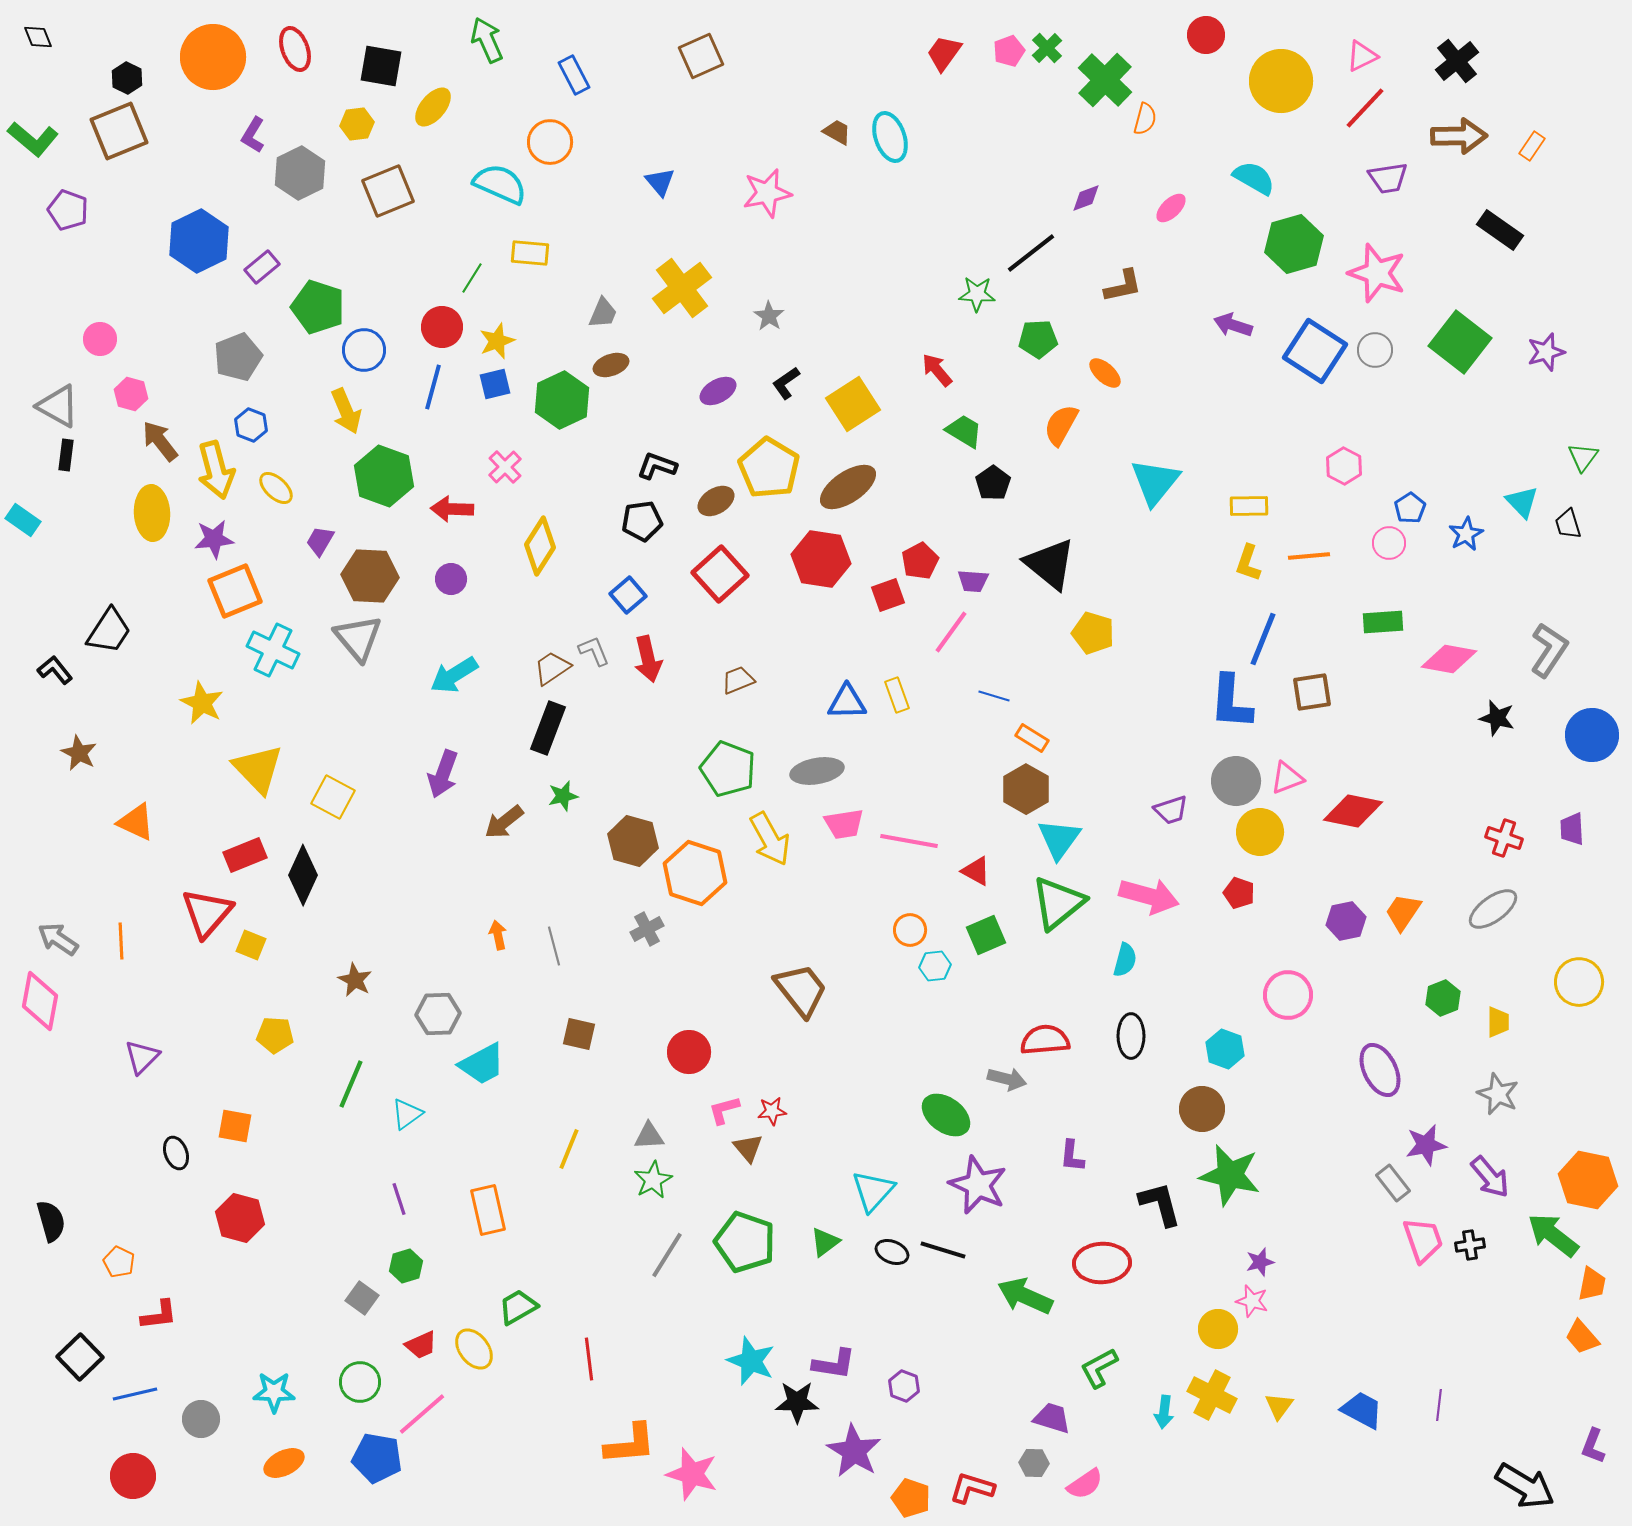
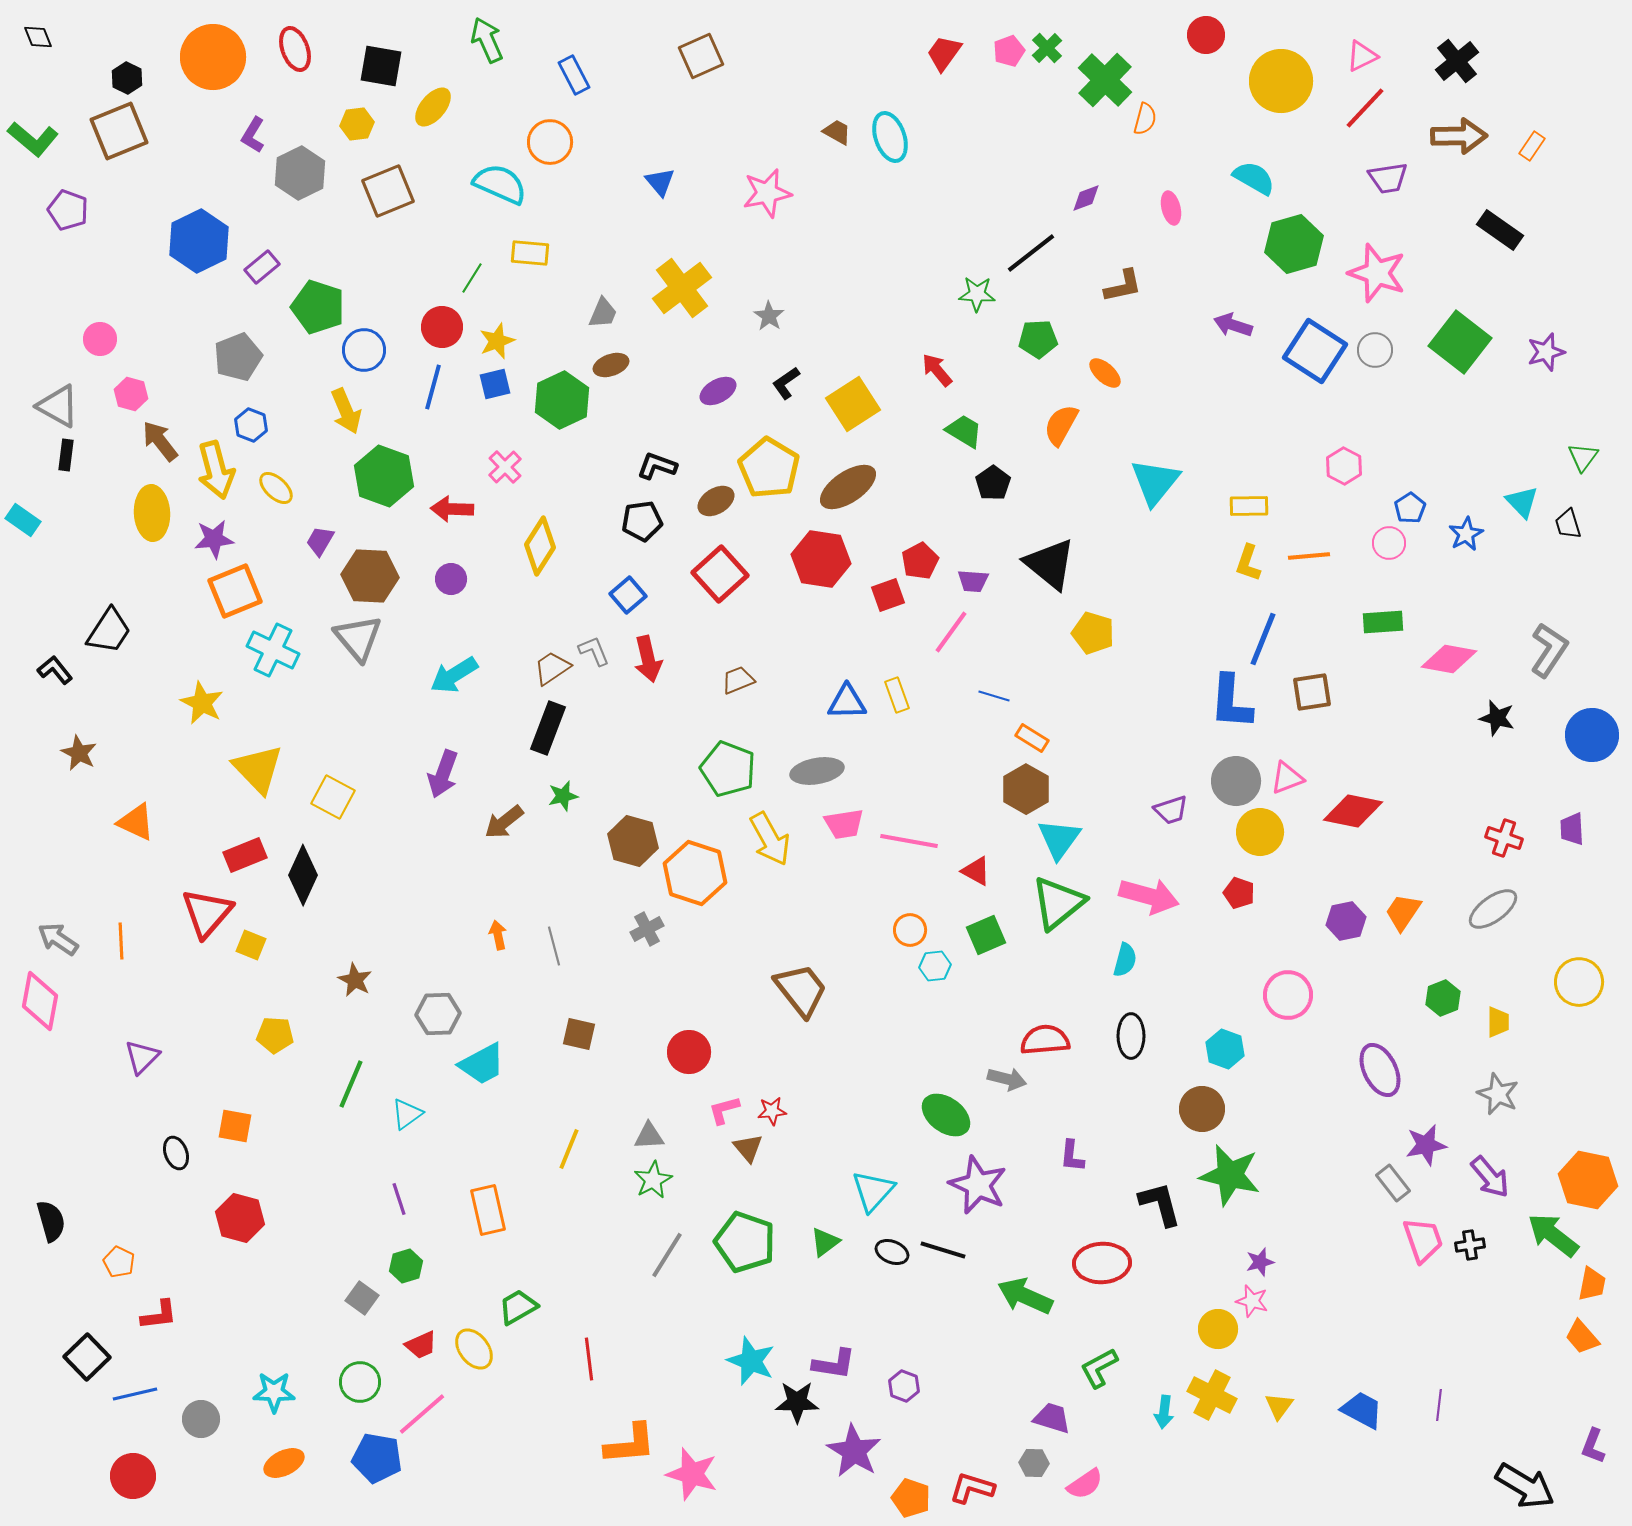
pink ellipse at (1171, 208): rotated 60 degrees counterclockwise
black square at (80, 1357): moved 7 px right
